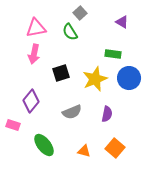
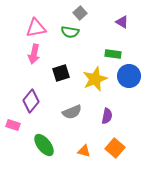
green semicircle: rotated 48 degrees counterclockwise
blue circle: moved 2 px up
purple semicircle: moved 2 px down
